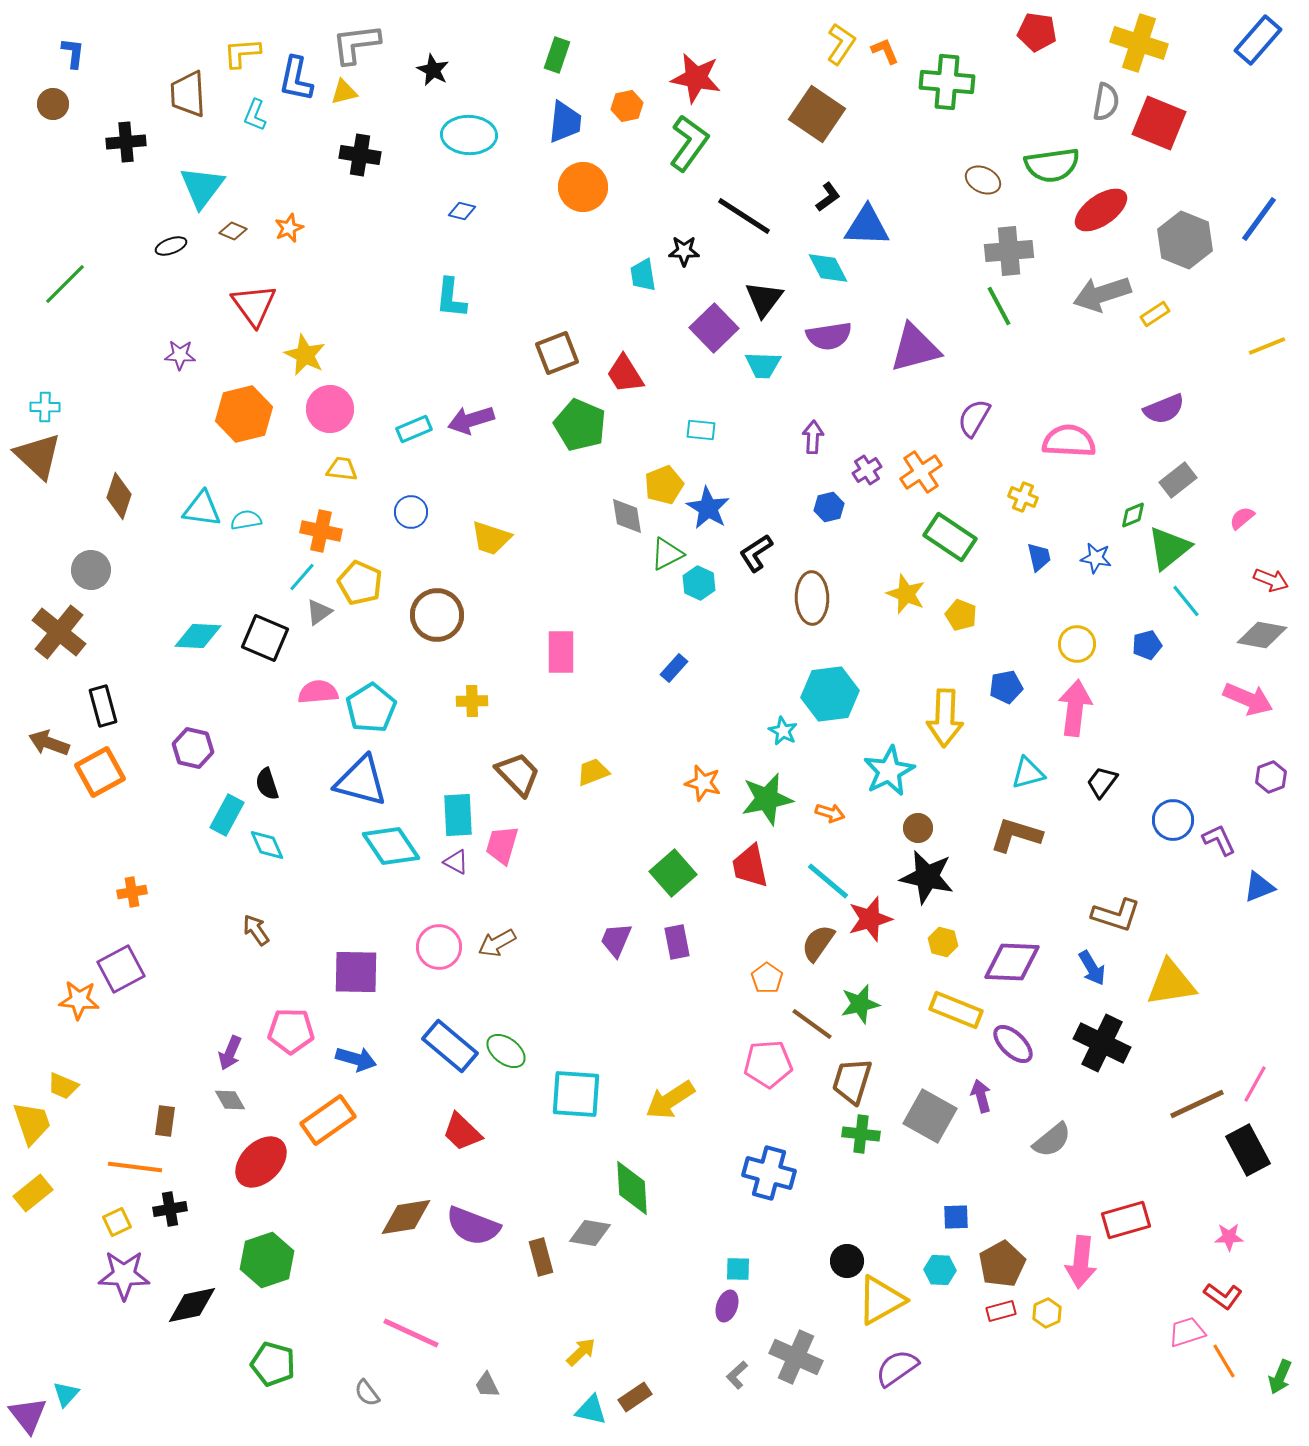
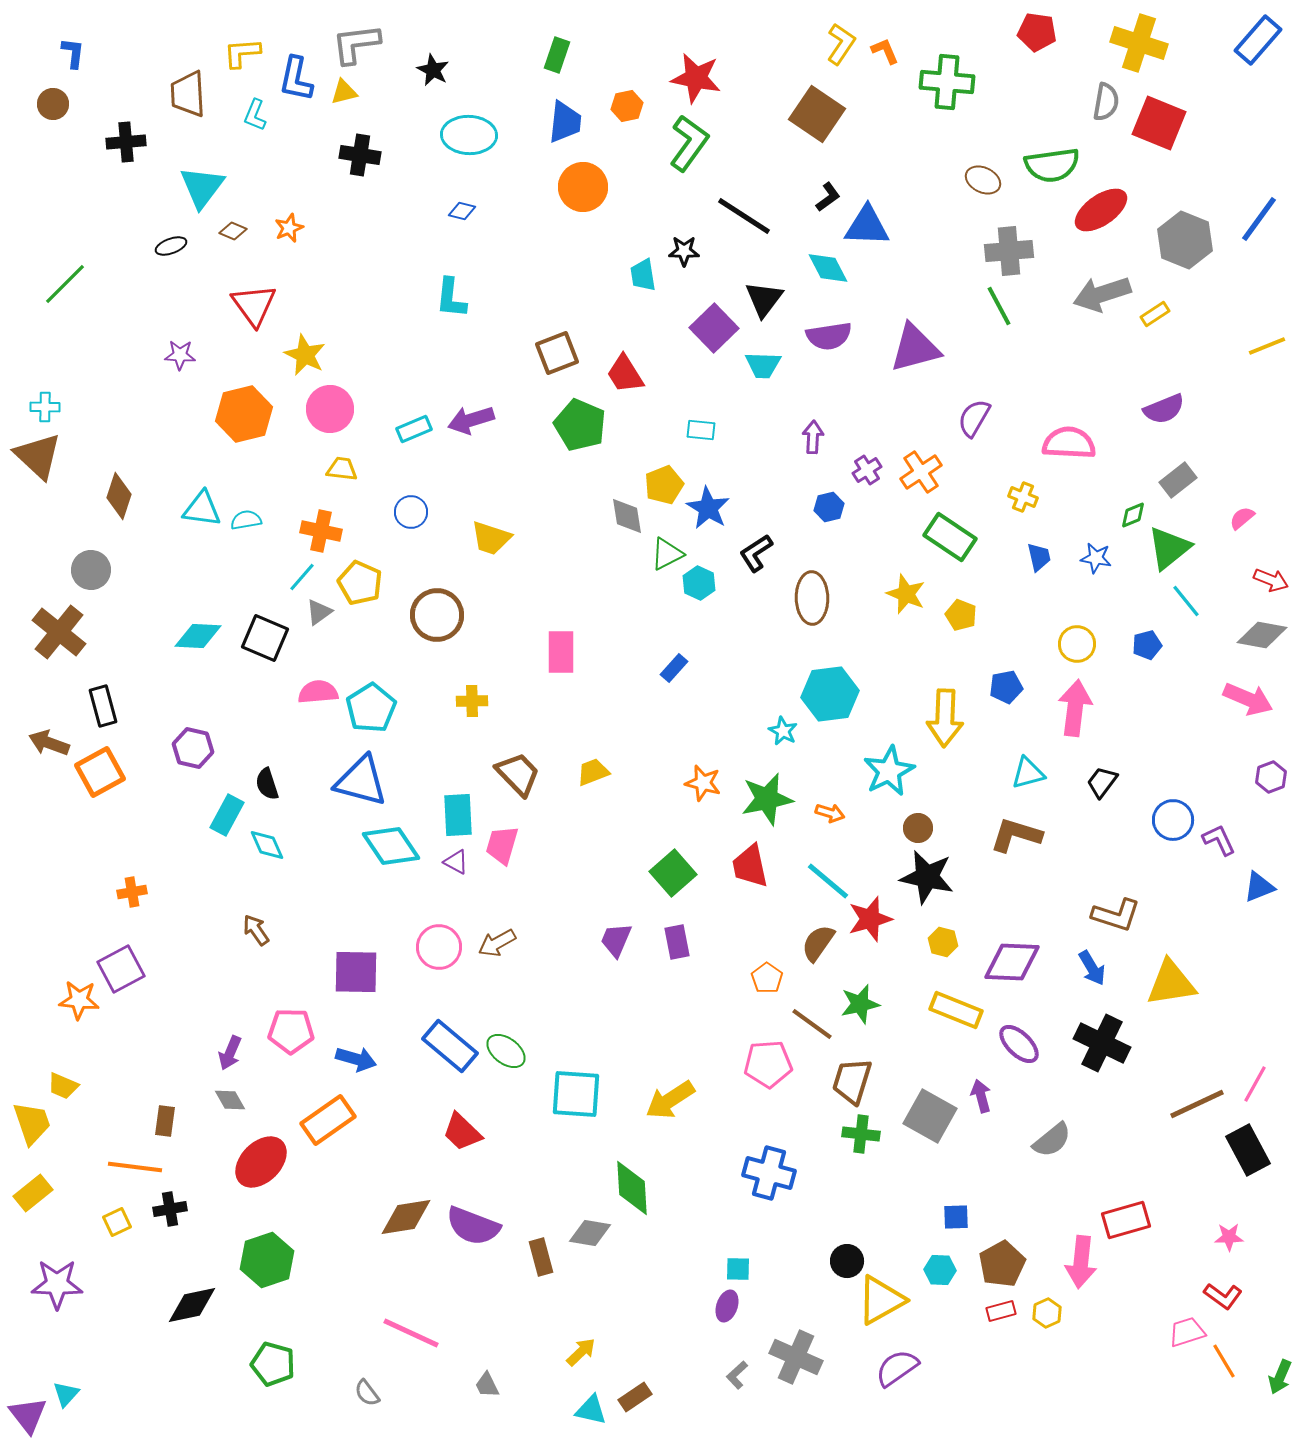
pink semicircle at (1069, 441): moved 2 px down
purple ellipse at (1013, 1044): moved 6 px right
purple star at (124, 1275): moved 67 px left, 9 px down
